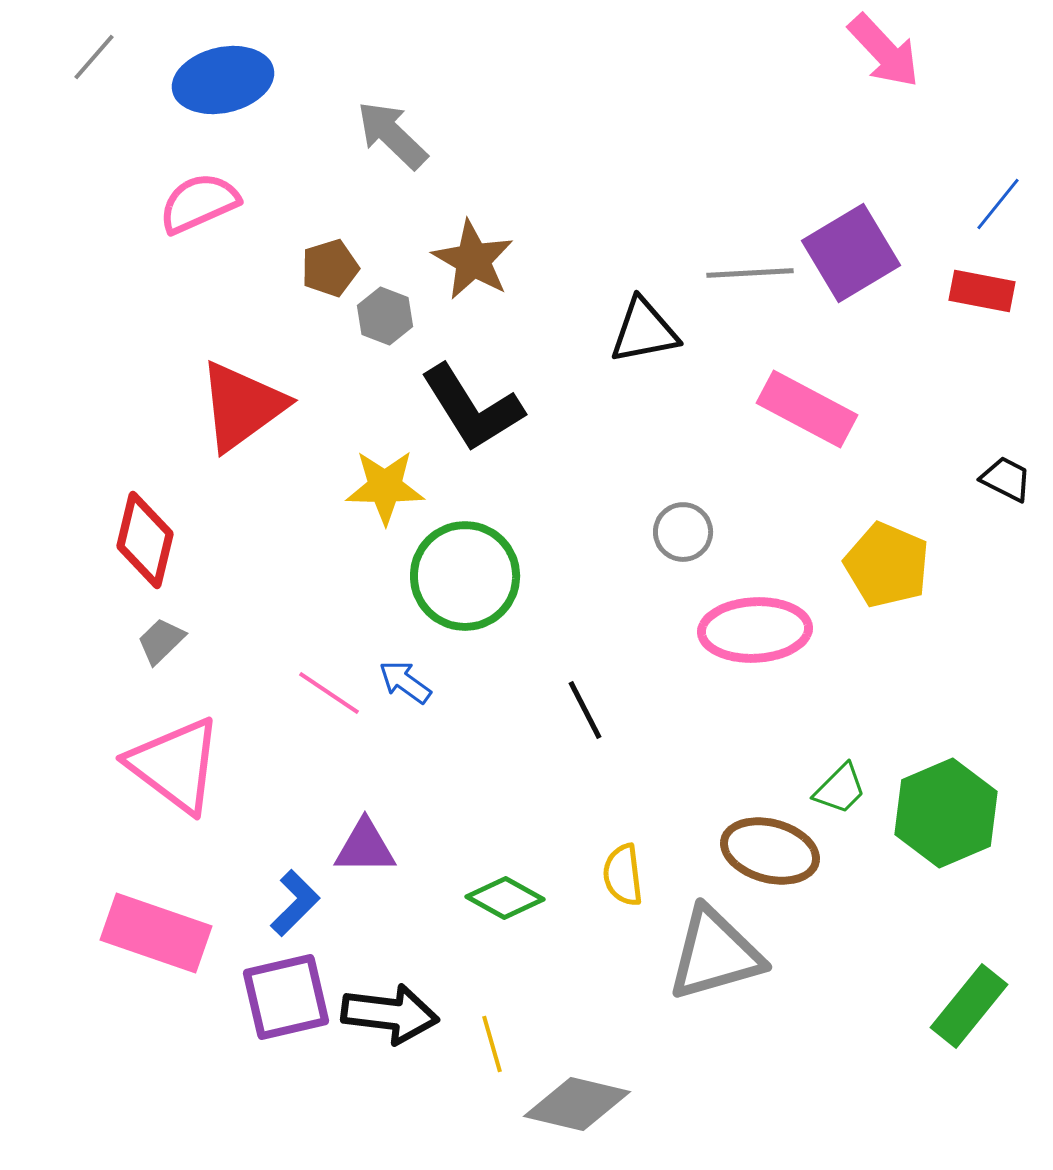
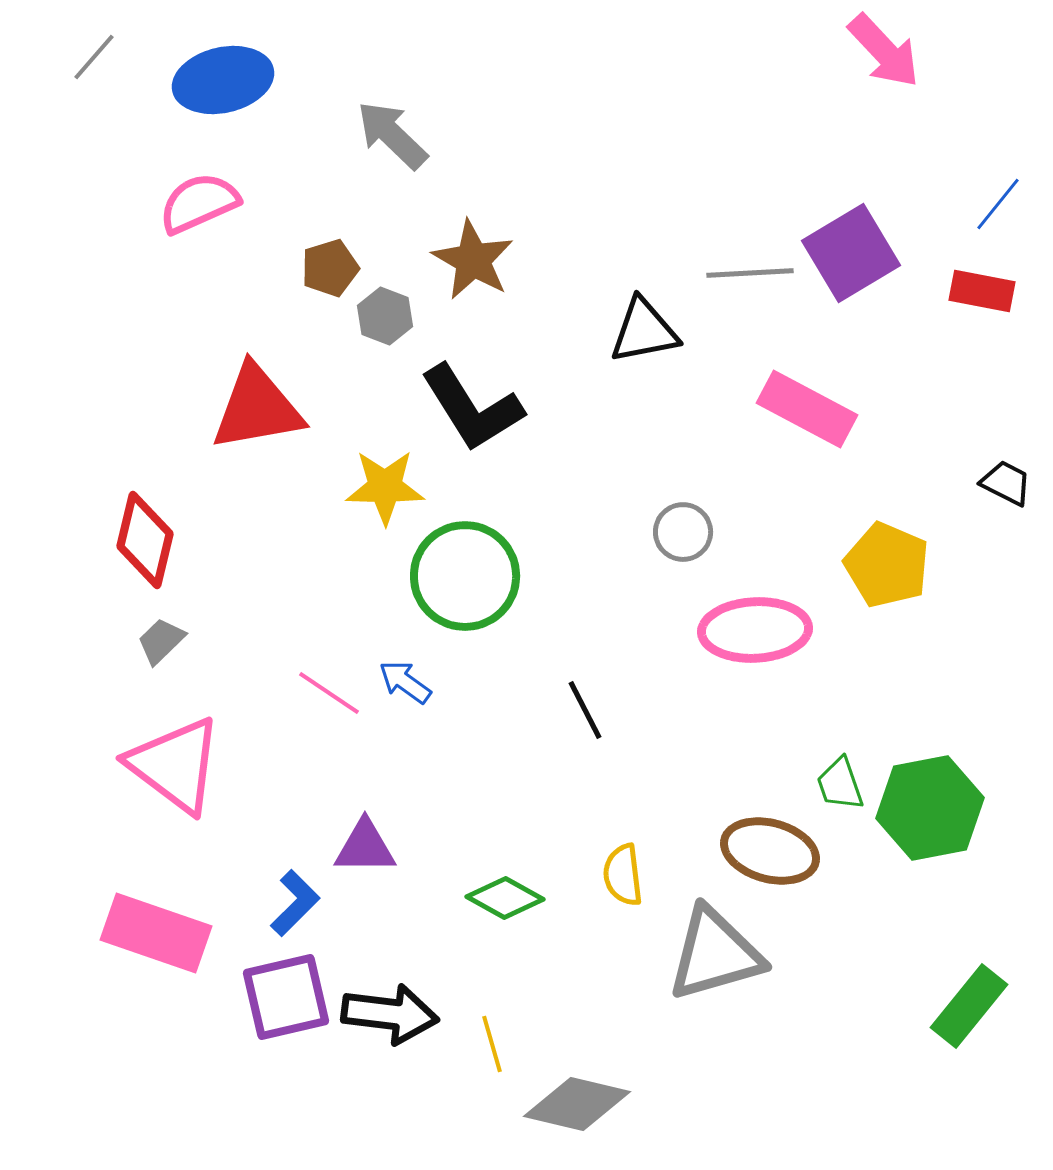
red triangle at (242, 406): moved 15 px right, 2 px down; rotated 26 degrees clockwise
black trapezoid at (1006, 479): moved 4 px down
green trapezoid at (840, 789): moved 5 px up; rotated 116 degrees clockwise
green hexagon at (946, 813): moved 16 px left, 5 px up; rotated 12 degrees clockwise
